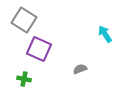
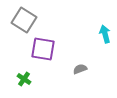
cyan arrow: rotated 18 degrees clockwise
purple square: moved 4 px right; rotated 15 degrees counterclockwise
green cross: rotated 24 degrees clockwise
